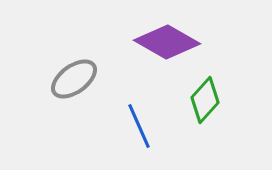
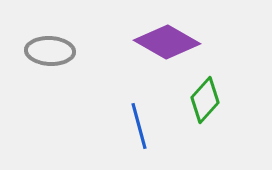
gray ellipse: moved 24 px left, 28 px up; rotated 39 degrees clockwise
blue line: rotated 9 degrees clockwise
